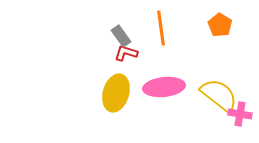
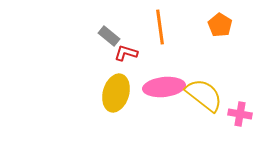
orange line: moved 1 px left, 1 px up
gray rectangle: moved 12 px left; rotated 15 degrees counterclockwise
yellow semicircle: moved 15 px left
